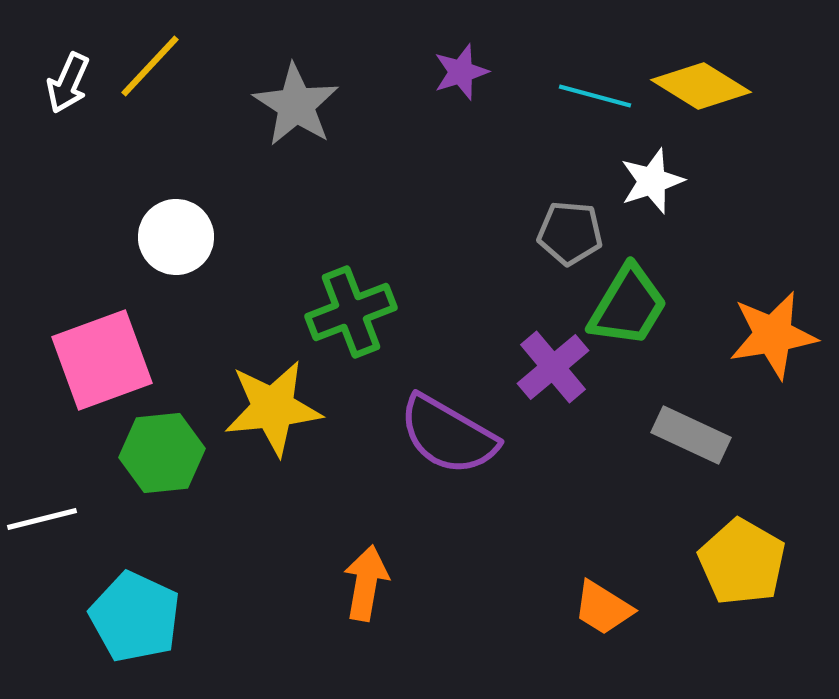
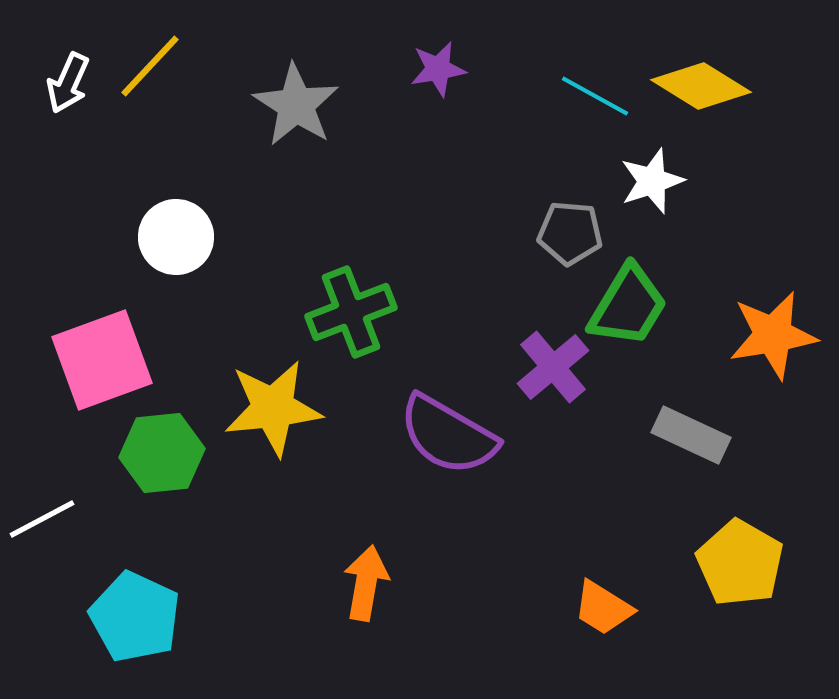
purple star: moved 23 px left, 3 px up; rotated 8 degrees clockwise
cyan line: rotated 14 degrees clockwise
white line: rotated 14 degrees counterclockwise
yellow pentagon: moved 2 px left, 1 px down
